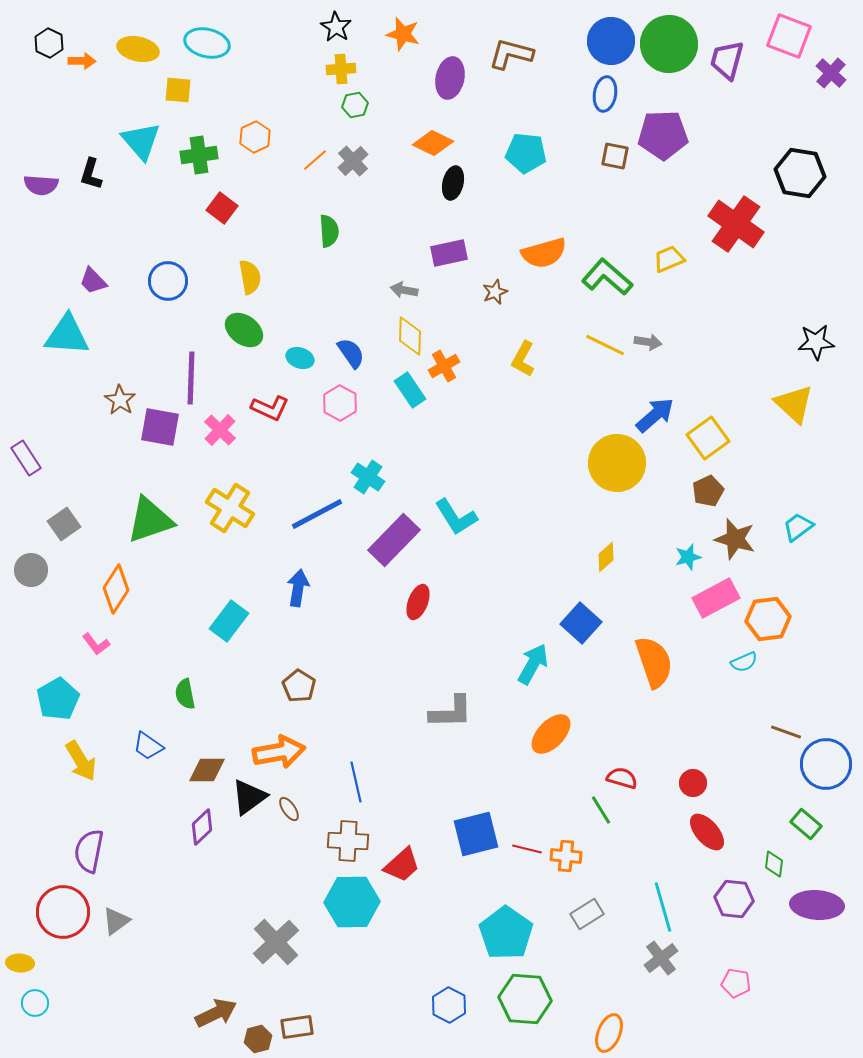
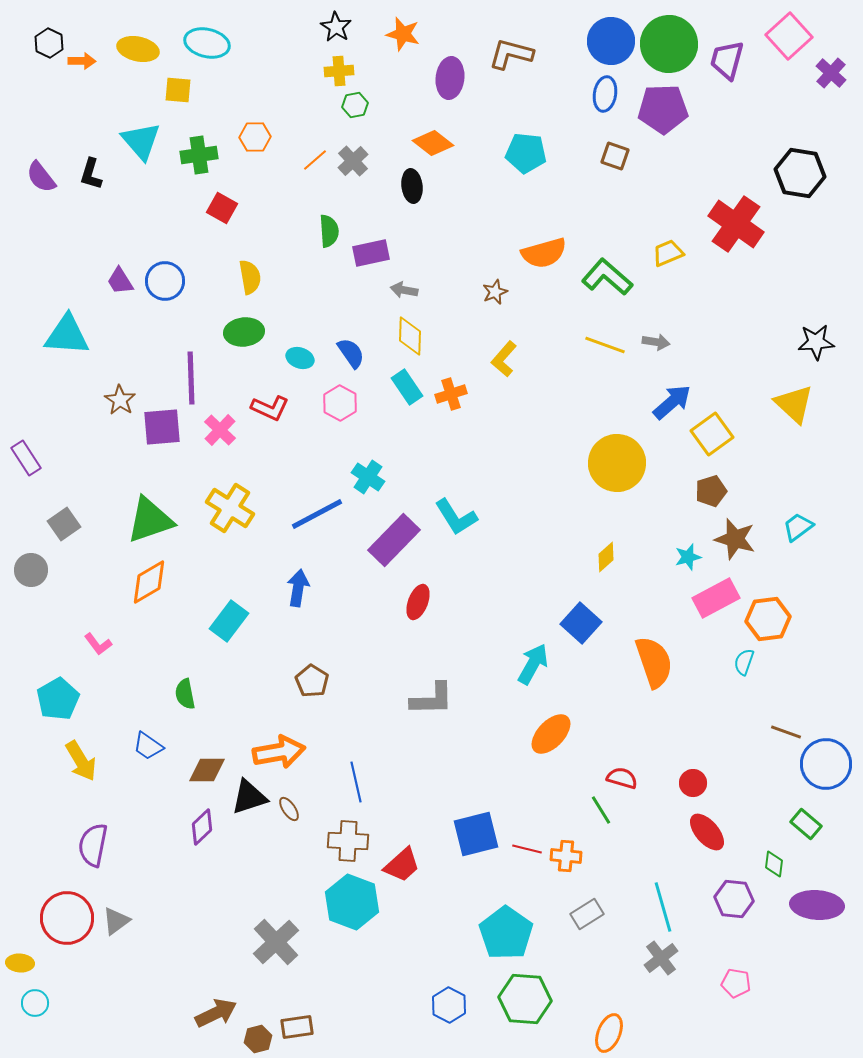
pink square at (789, 36): rotated 27 degrees clockwise
yellow cross at (341, 69): moved 2 px left, 2 px down
purple ellipse at (450, 78): rotated 6 degrees counterclockwise
purple pentagon at (663, 135): moved 26 px up
orange hexagon at (255, 137): rotated 24 degrees clockwise
orange diamond at (433, 143): rotated 12 degrees clockwise
brown square at (615, 156): rotated 8 degrees clockwise
black ellipse at (453, 183): moved 41 px left, 3 px down; rotated 20 degrees counterclockwise
purple semicircle at (41, 185): moved 8 px up; rotated 48 degrees clockwise
red square at (222, 208): rotated 8 degrees counterclockwise
purple rectangle at (449, 253): moved 78 px left
yellow trapezoid at (669, 259): moved 1 px left, 6 px up
purple trapezoid at (93, 281): moved 27 px right; rotated 12 degrees clockwise
blue circle at (168, 281): moved 3 px left
green ellipse at (244, 330): moved 2 px down; rotated 42 degrees counterclockwise
gray arrow at (648, 342): moved 8 px right
yellow line at (605, 345): rotated 6 degrees counterclockwise
yellow L-shape at (523, 359): moved 19 px left; rotated 12 degrees clockwise
orange cross at (444, 366): moved 7 px right, 28 px down; rotated 12 degrees clockwise
purple line at (191, 378): rotated 4 degrees counterclockwise
cyan rectangle at (410, 390): moved 3 px left, 3 px up
blue arrow at (655, 415): moved 17 px right, 13 px up
purple square at (160, 427): moved 2 px right; rotated 15 degrees counterclockwise
yellow square at (708, 438): moved 4 px right, 4 px up
brown pentagon at (708, 491): moved 3 px right; rotated 8 degrees clockwise
orange diamond at (116, 589): moved 33 px right, 7 px up; rotated 27 degrees clockwise
pink L-shape at (96, 644): moved 2 px right
cyan semicircle at (744, 662): rotated 132 degrees clockwise
brown pentagon at (299, 686): moved 13 px right, 5 px up
gray L-shape at (451, 712): moved 19 px left, 13 px up
black triangle at (249, 797): rotated 18 degrees clockwise
purple semicircle at (89, 851): moved 4 px right, 6 px up
cyan hexagon at (352, 902): rotated 22 degrees clockwise
red circle at (63, 912): moved 4 px right, 6 px down
